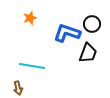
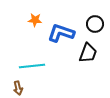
orange star: moved 5 px right, 2 px down; rotated 24 degrees clockwise
black circle: moved 3 px right
blue L-shape: moved 6 px left
cyan line: rotated 15 degrees counterclockwise
